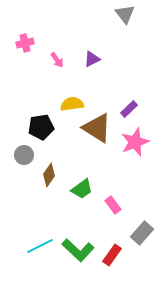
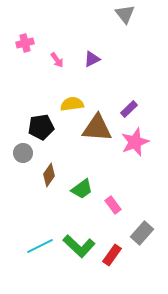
brown triangle: rotated 28 degrees counterclockwise
gray circle: moved 1 px left, 2 px up
green L-shape: moved 1 px right, 4 px up
